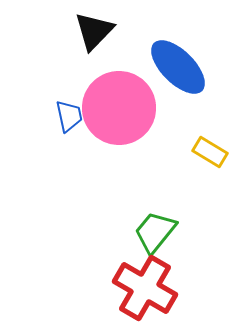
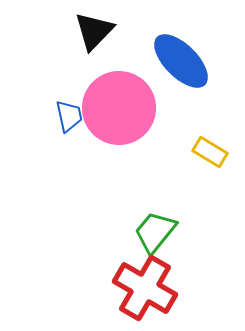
blue ellipse: moved 3 px right, 6 px up
